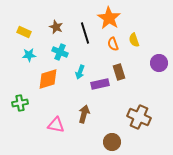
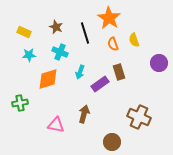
purple rectangle: rotated 24 degrees counterclockwise
